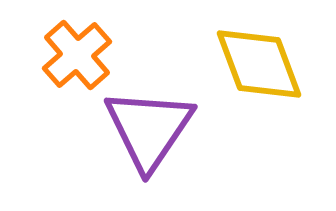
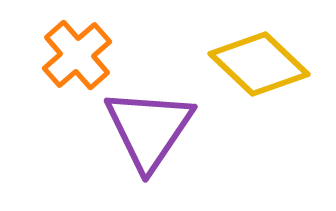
yellow diamond: rotated 26 degrees counterclockwise
